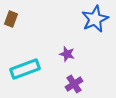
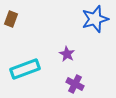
blue star: rotated 8 degrees clockwise
purple star: rotated 14 degrees clockwise
purple cross: moved 1 px right; rotated 30 degrees counterclockwise
